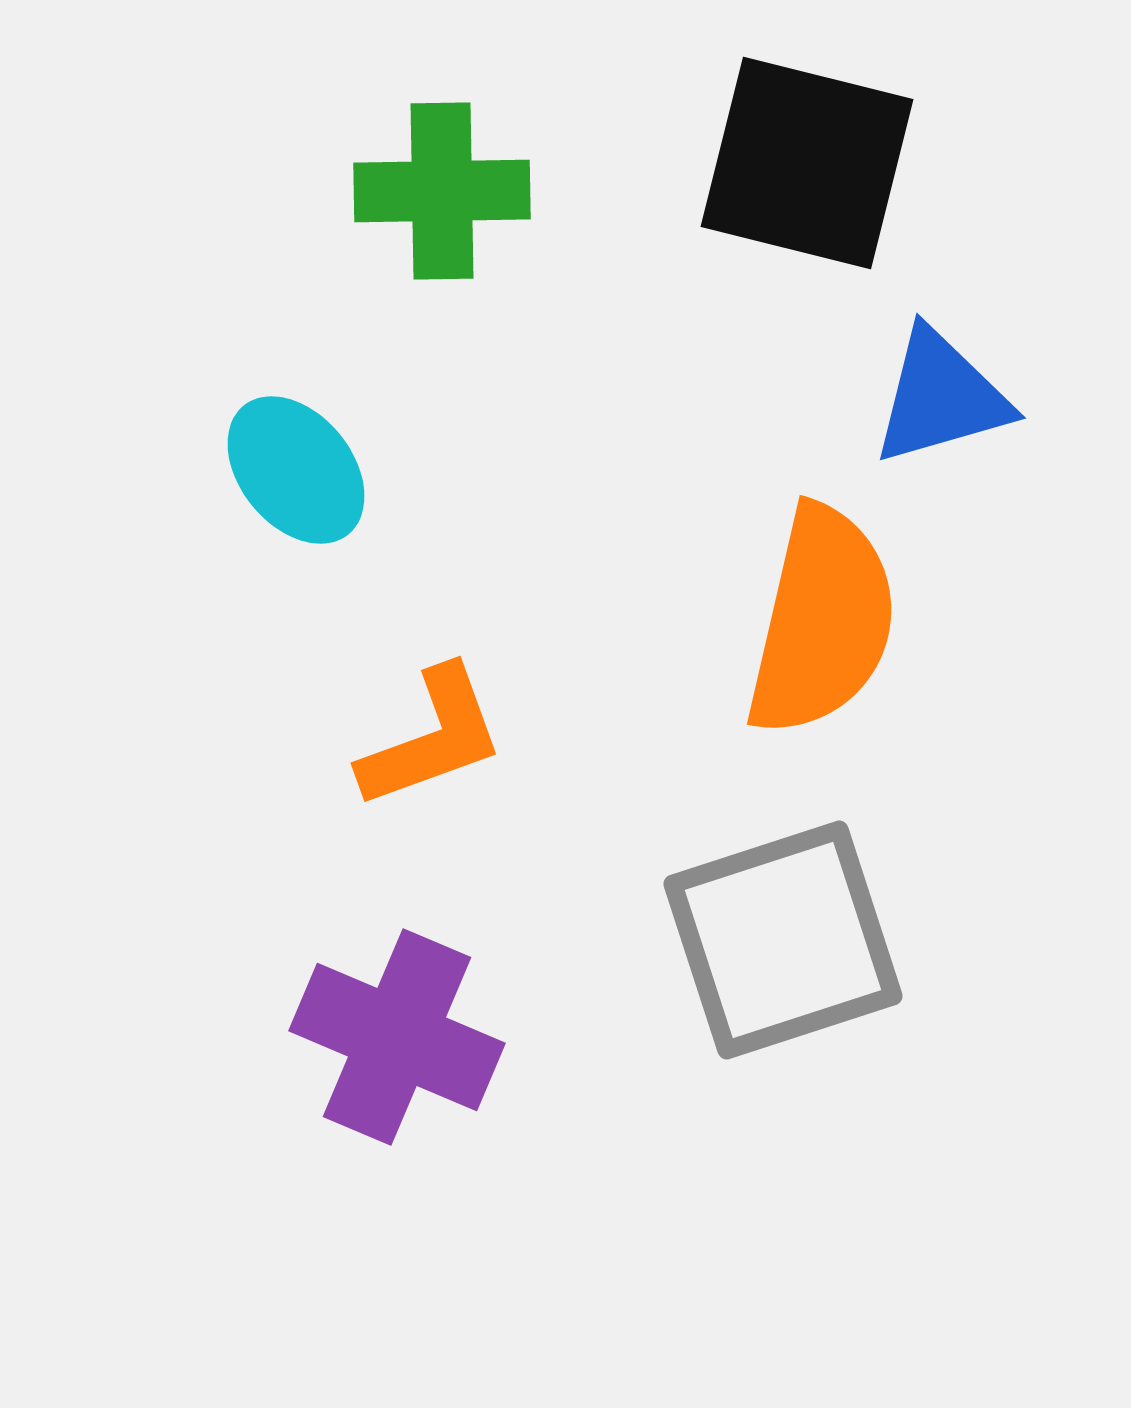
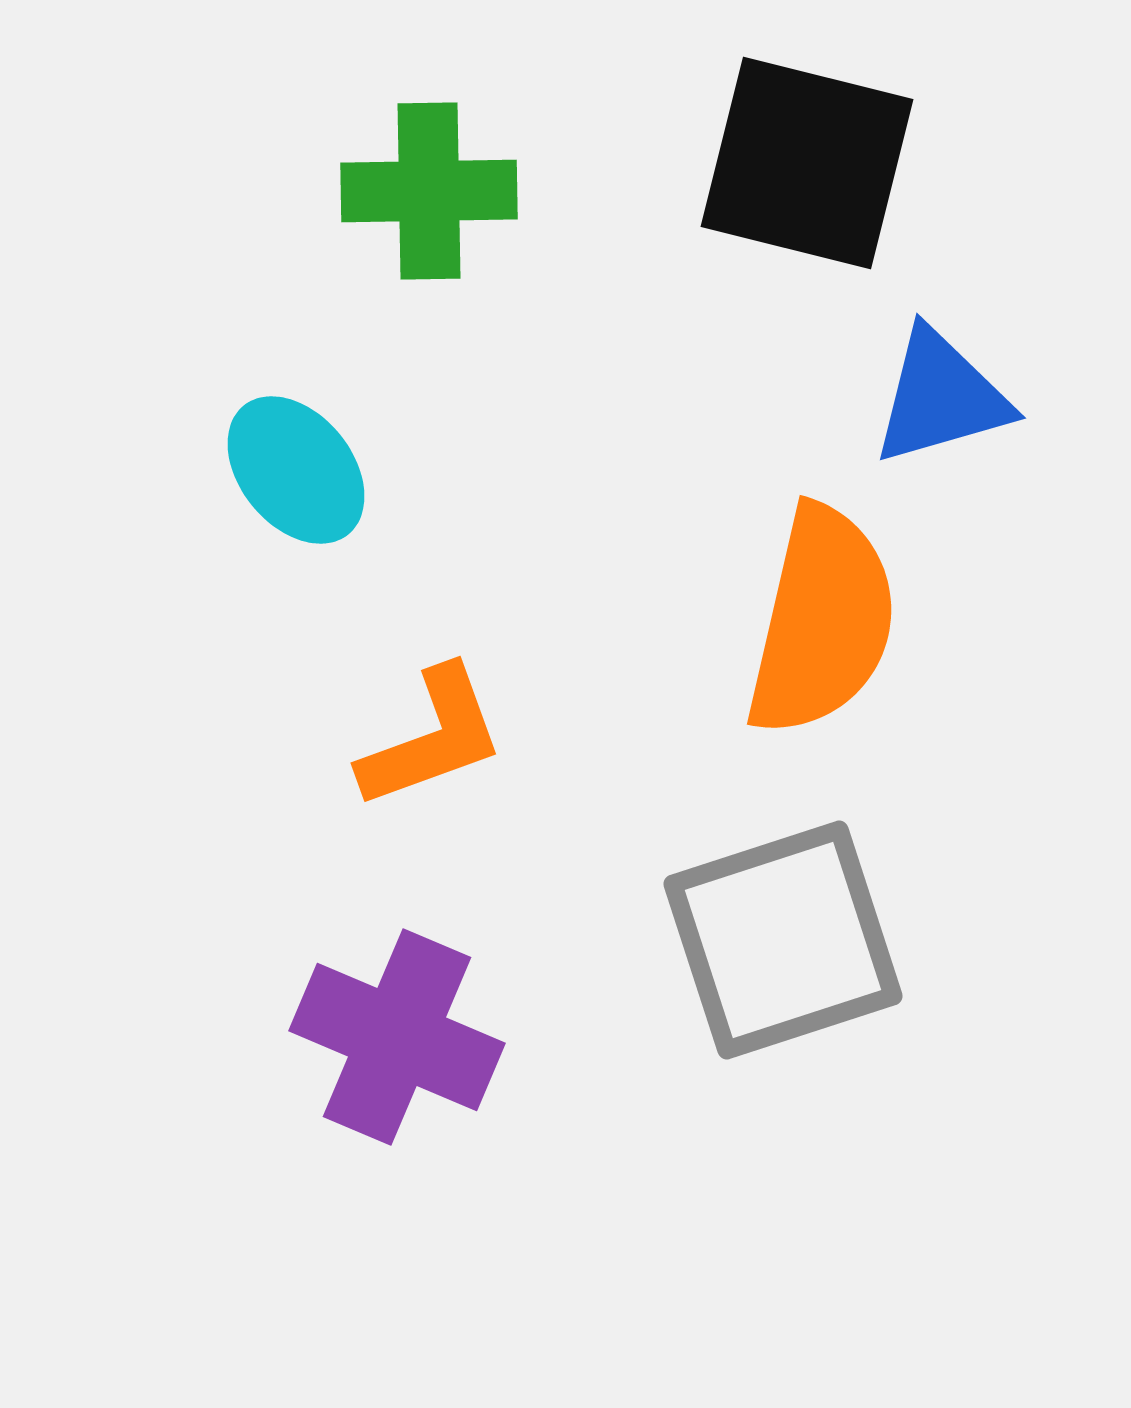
green cross: moved 13 px left
